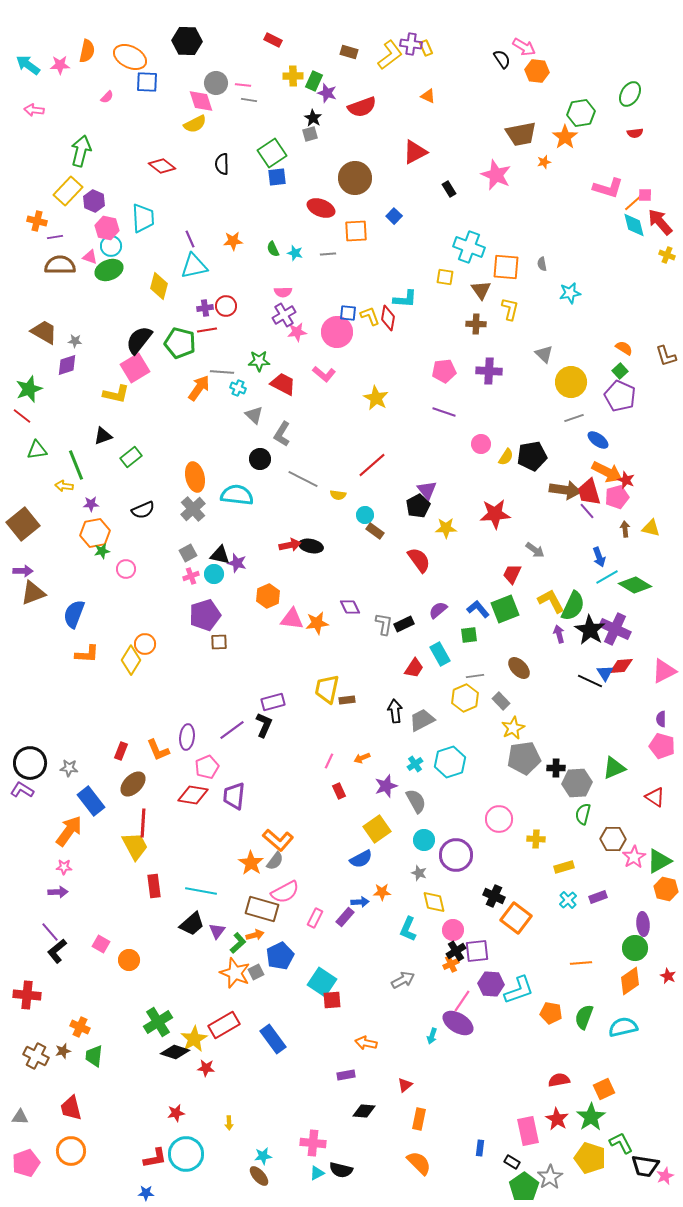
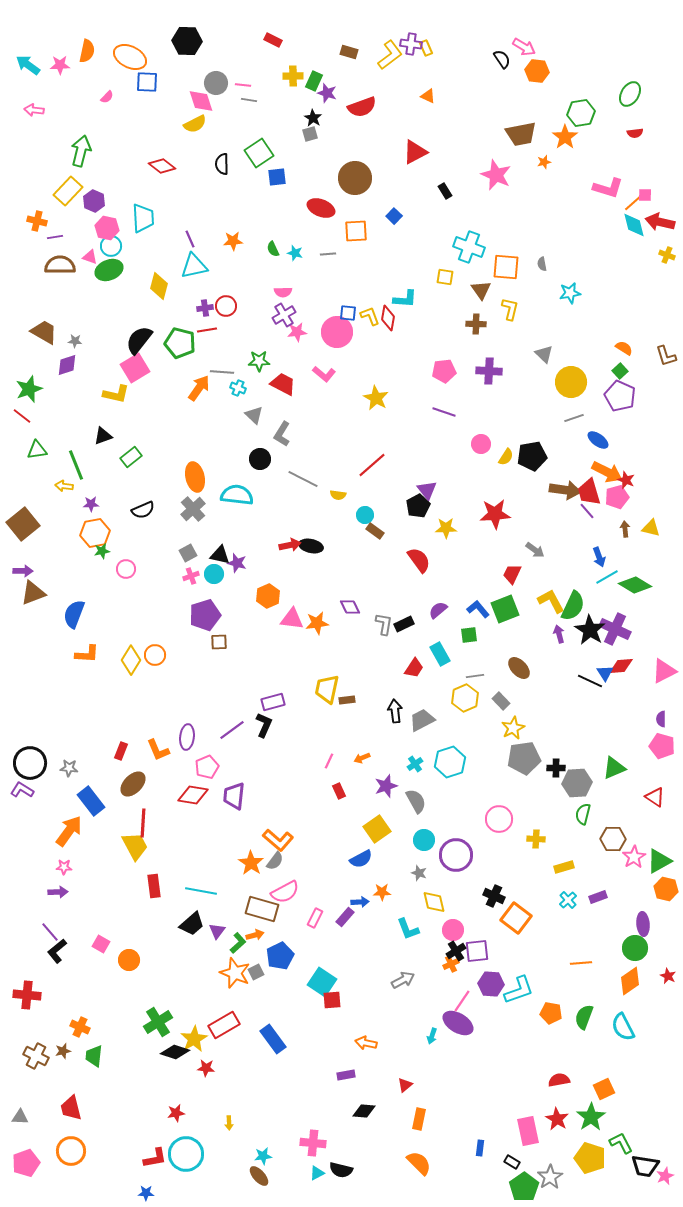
green square at (272, 153): moved 13 px left
black rectangle at (449, 189): moved 4 px left, 2 px down
red arrow at (660, 222): rotated 36 degrees counterclockwise
orange circle at (145, 644): moved 10 px right, 11 px down
cyan L-shape at (408, 929): rotated 45 degrees counterclockwise
cyan semicircle at (623, 1027): rotated 104 degrees counterclockwise
